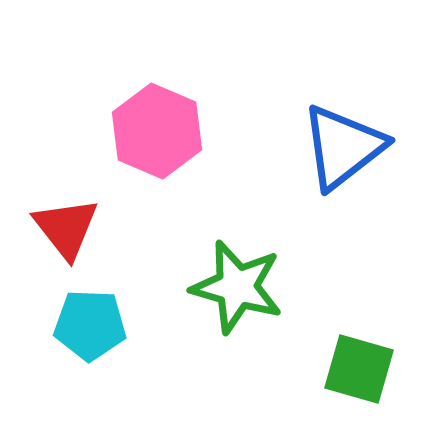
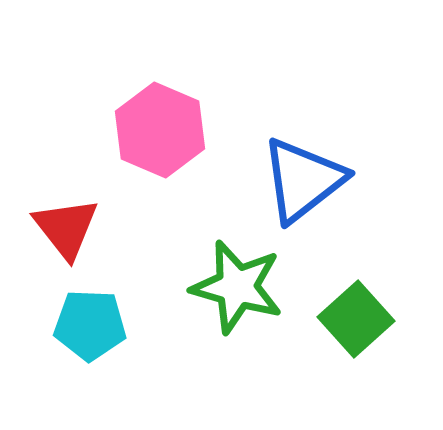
pink hexagon: moved 3 px right, 1 px up
blue triangle: moved 40 px left, 33 px down
green square: moved 3 px left, 50 px up; rotated 32 degrees clockwise
